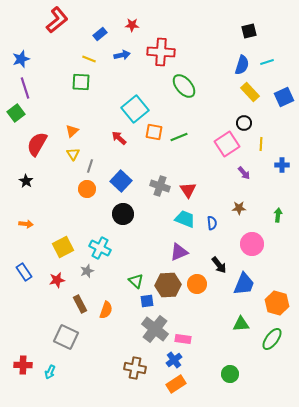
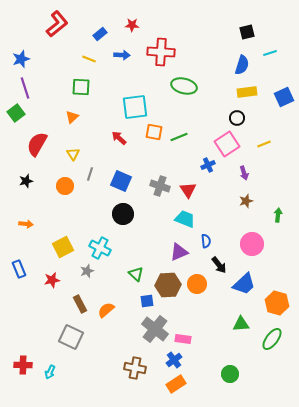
red L-shape at (57, 20): moved 4 px down
black square at (249, 31): moved 2 px left, 1 px down
blue arrow at (122, 55): rotated 14 degrees clockwise
cyan line at (267, 62): moved 3 px right, 9 px up
green square at (81, 82): moved 5 px down
green ellipse at (184, 86): rotated 35 degrees counterclockwise
yellow rectangle at (250, 92): moved 3 px left; rotated 54 degrees counterclockwise
cyan square at (135, 109): moved 2 px up; rotated 32 degrees clockwise
black circle at (244, 123): moved 7 px left, 5 px up
orange triangle at (72, 131): moved 14 px up
yellow line at (261, 144): moved 3 px right; rotated 64 degrees clockwise
blue cross at (282, 165): moved 74 px left; rotated 24 degrees counterclockwise
gray line at (90, 166): moved 8 px down
purple arrow at (244, 173): rotated 24 degrees clockwise
black star at (26, 181): rotated 24 degrees clockwise
blue square at (121, 181): rotated 20 degrees counterclockwise
orange circle at (87, 189): moved 22 px left, 3 px up
brown star at (239, 208): moved 7 px right, 7 px up; rotated 16 degrees counterclockwise
blue semicircle at (212, 223): moved 6 px left, 18 px down
blue rectangle at (24, 272): moved 5 px left, 3 px up; rotated 12 degrees clockwise
red star at (57, 280): moved 5 px left
green triangle at (136, 281): moved 7 px up
blue trapezoid at (244, 284): rotated 25 degrees clockwise
orange semicircle at (106, 310): rotated 150 degrees counterclockwise
gray square at (66, 337): moved 5 px right
